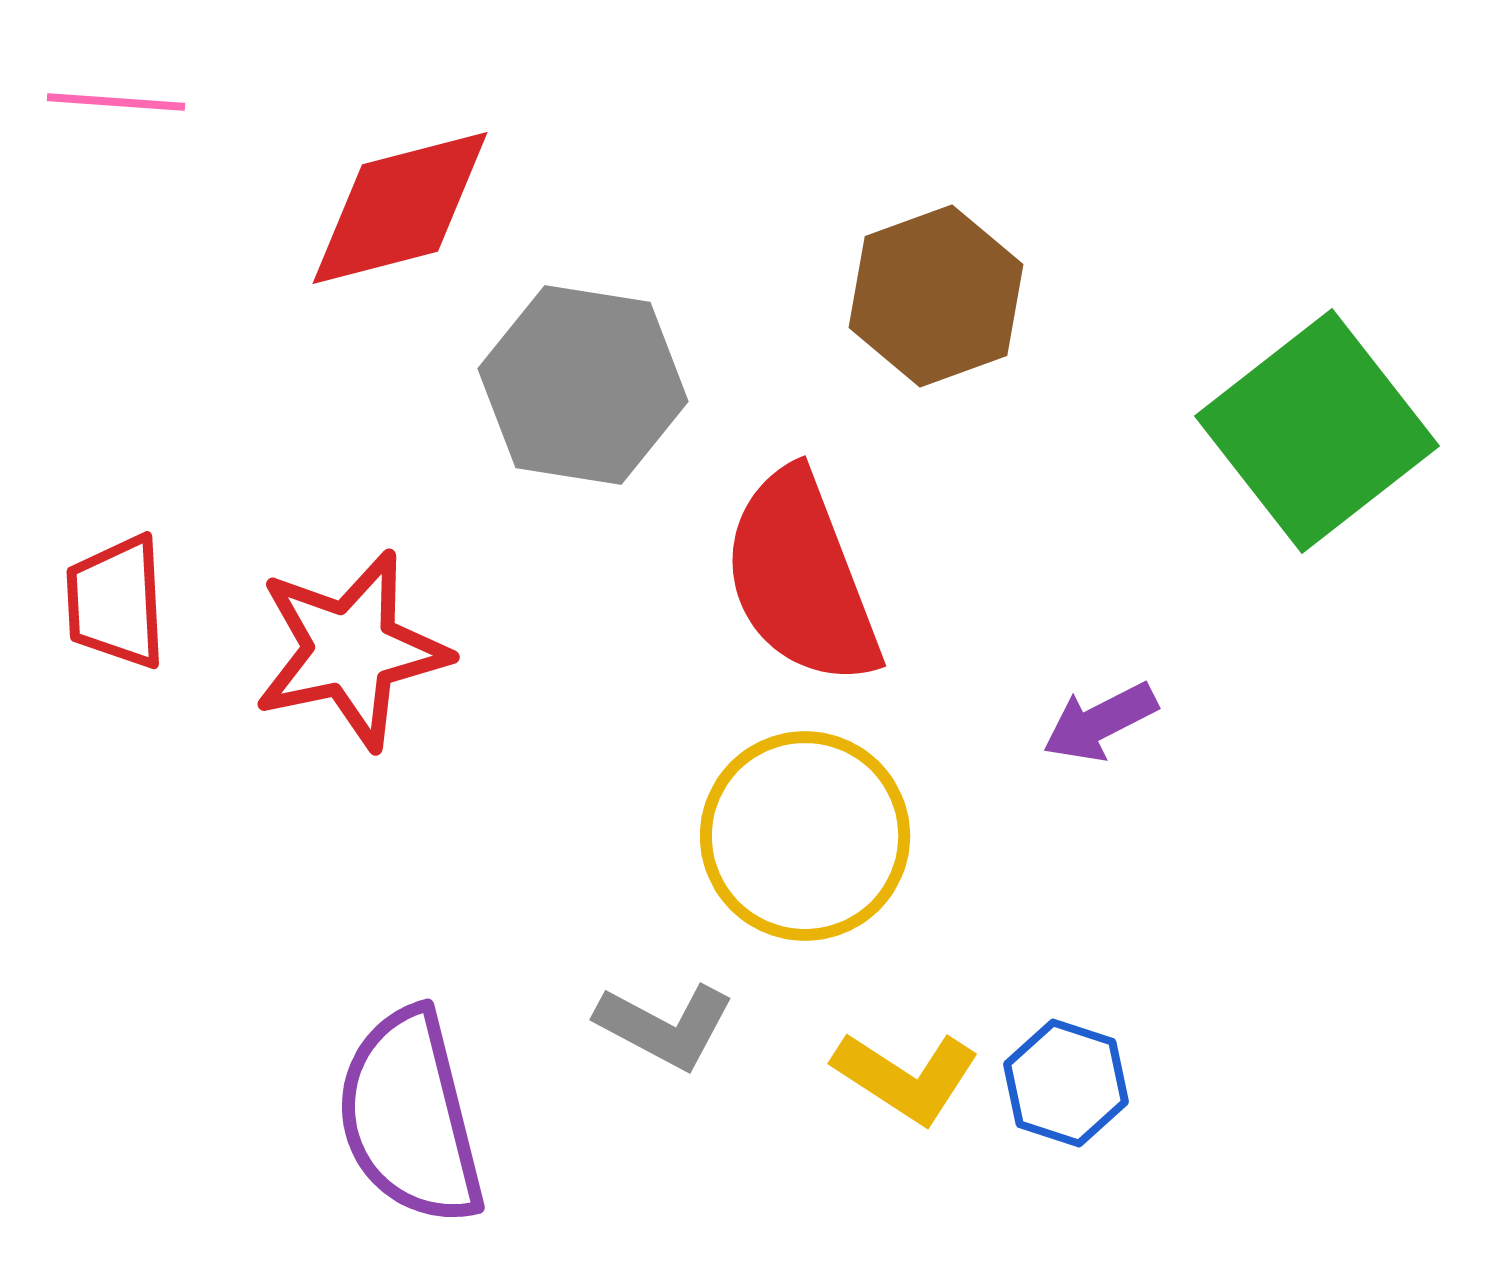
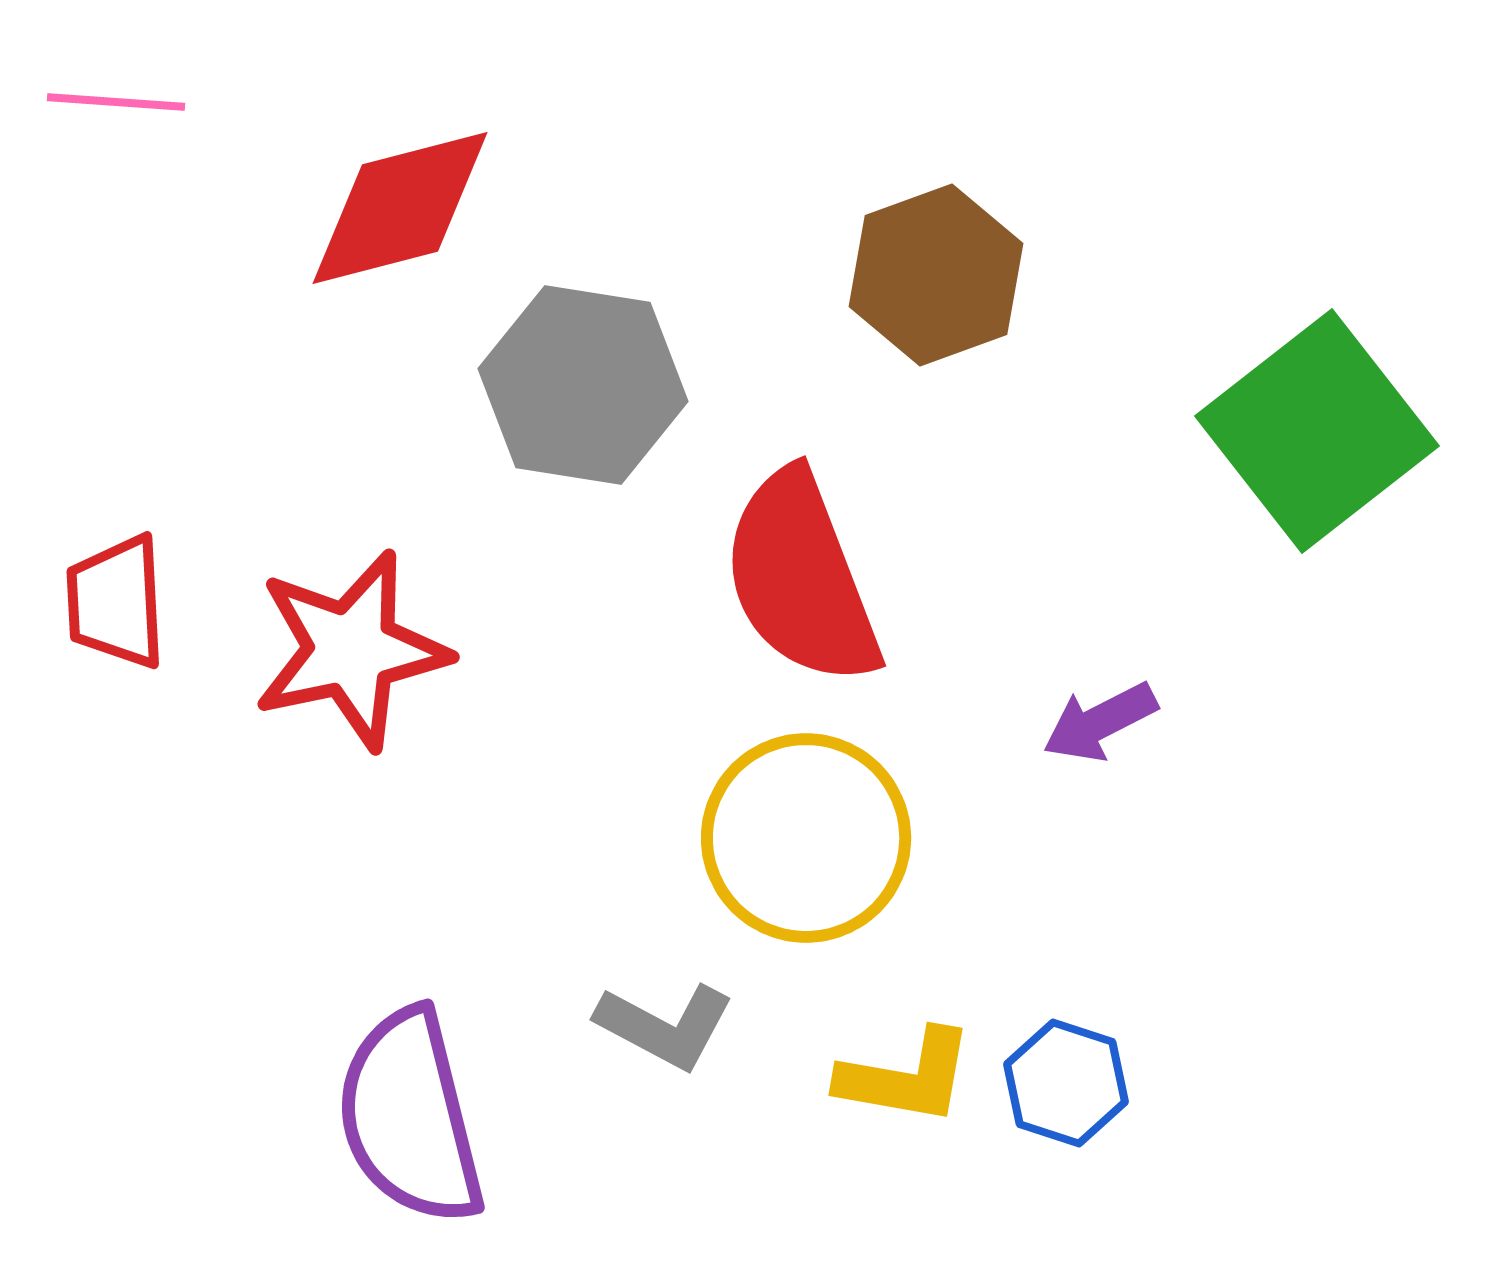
brown hexagon: moved 21 px up
yellow circle: moved 1 px right, 2 px down
yellow L-shape: rotated 23 degrees counterclockwise
